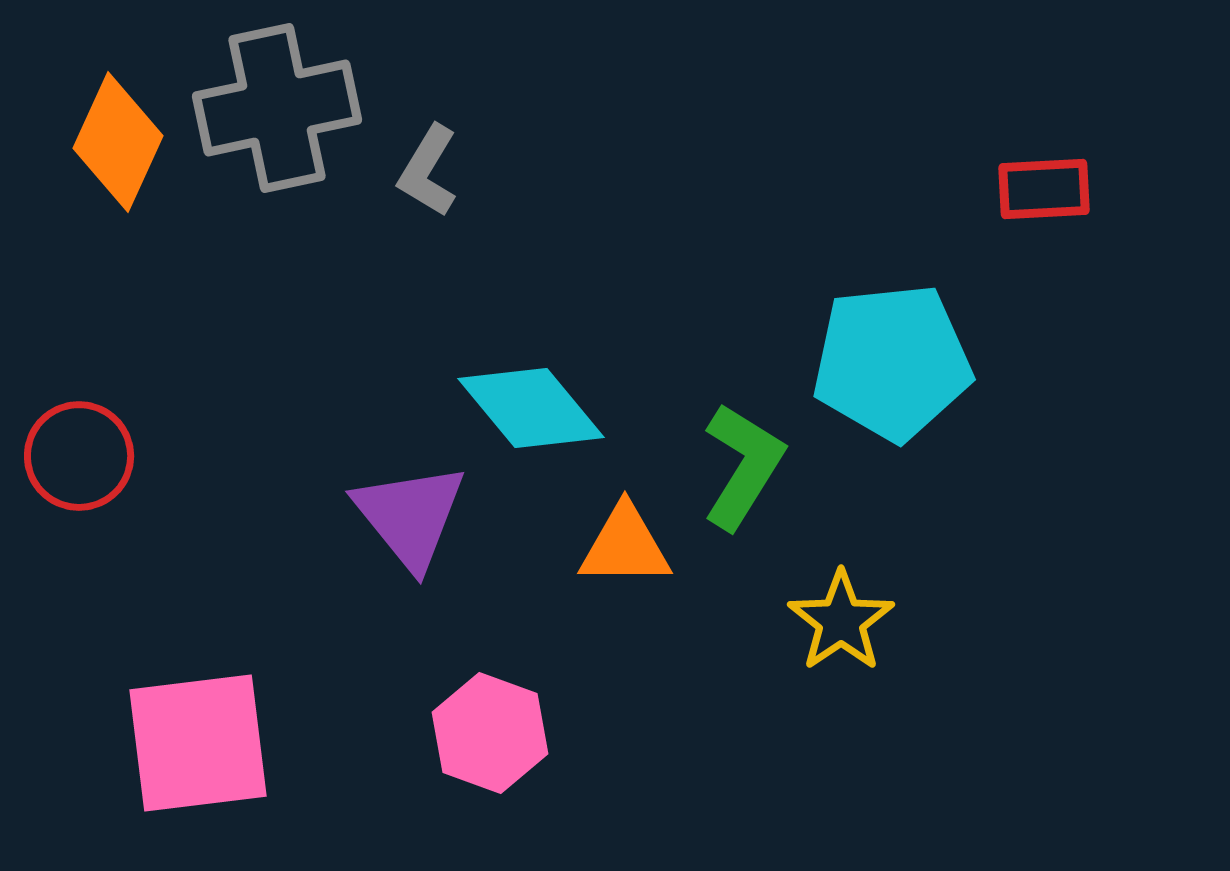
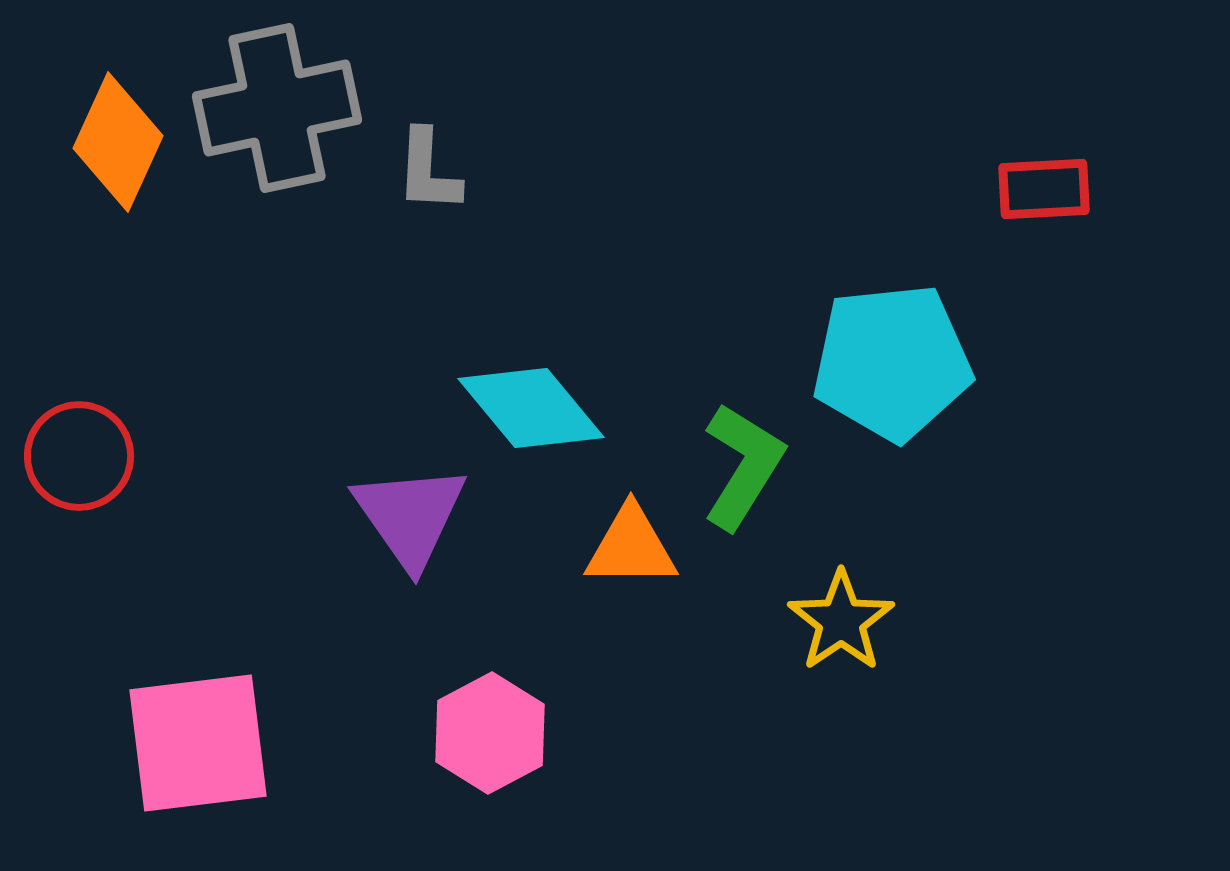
gray L-shape: rotated 28 degrees counterclockwise
purple triangle: rotated 4 degrees clockwise
orange triangle: moved 6 px right, 1 px down
pink hexagon: rotated 12 degrees clockwise
